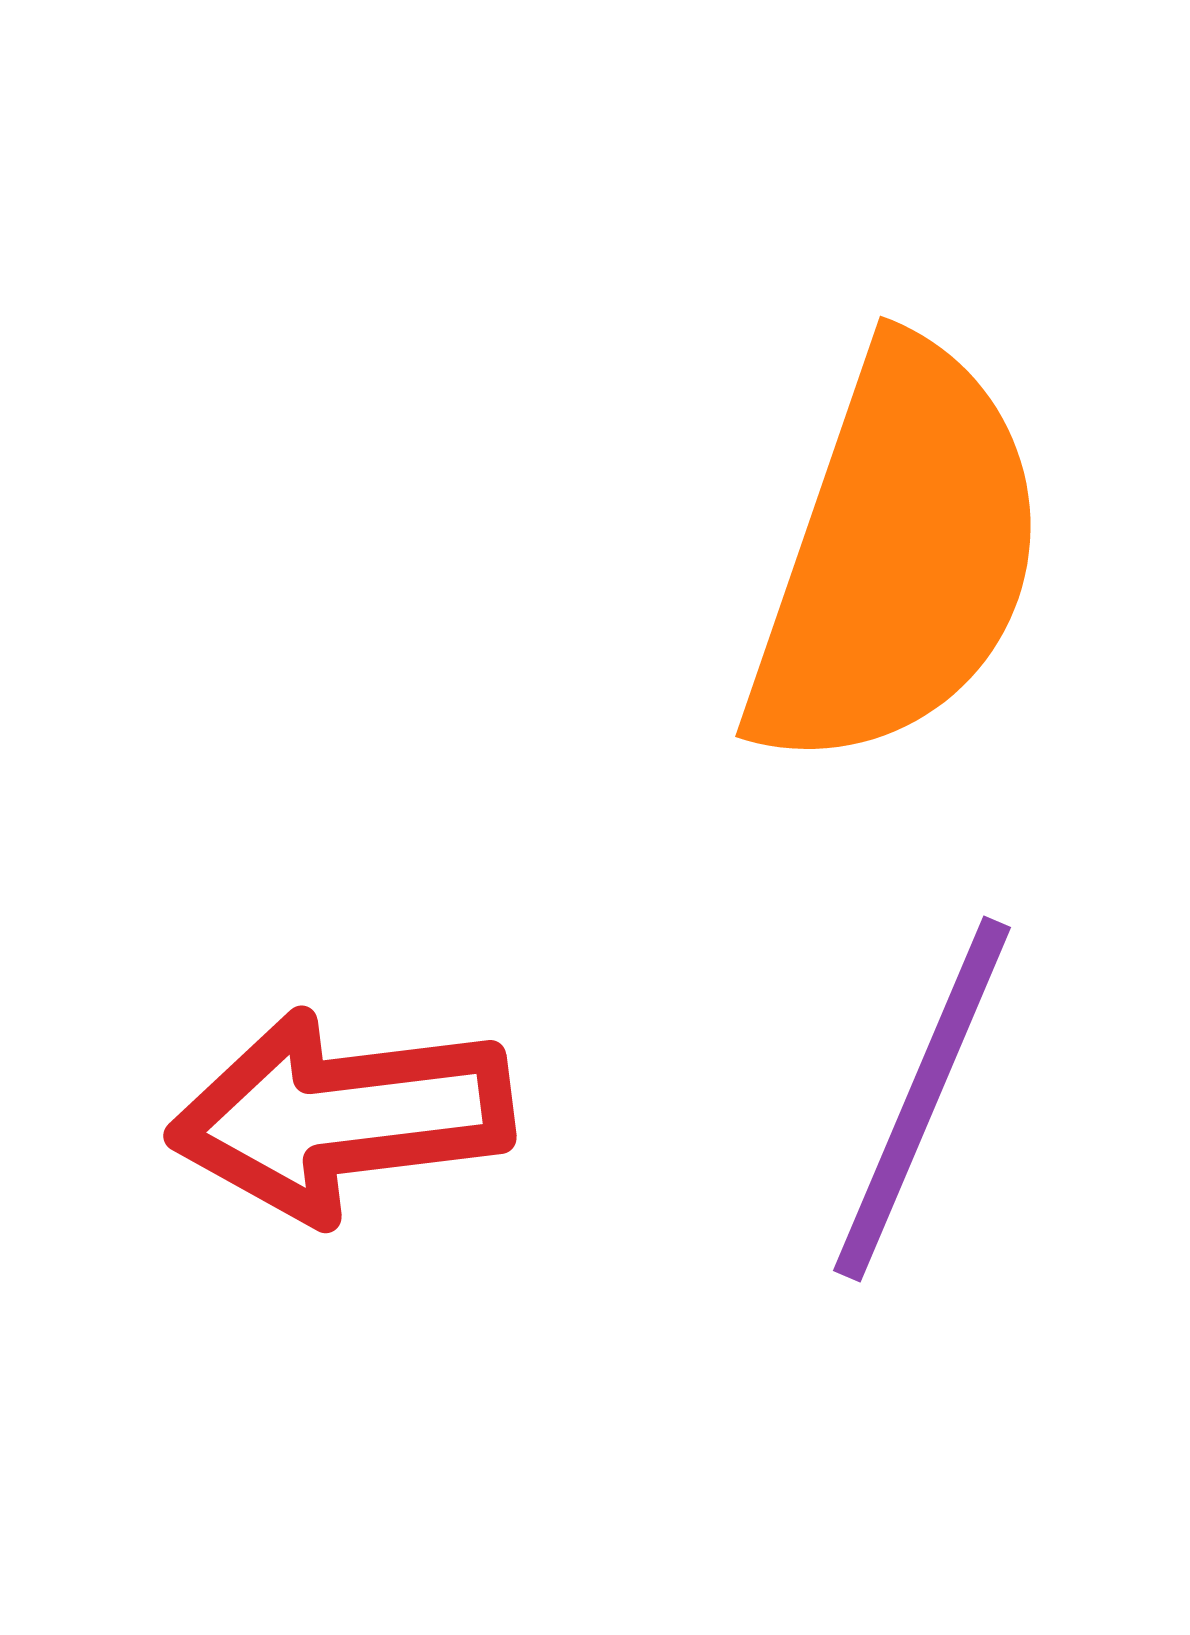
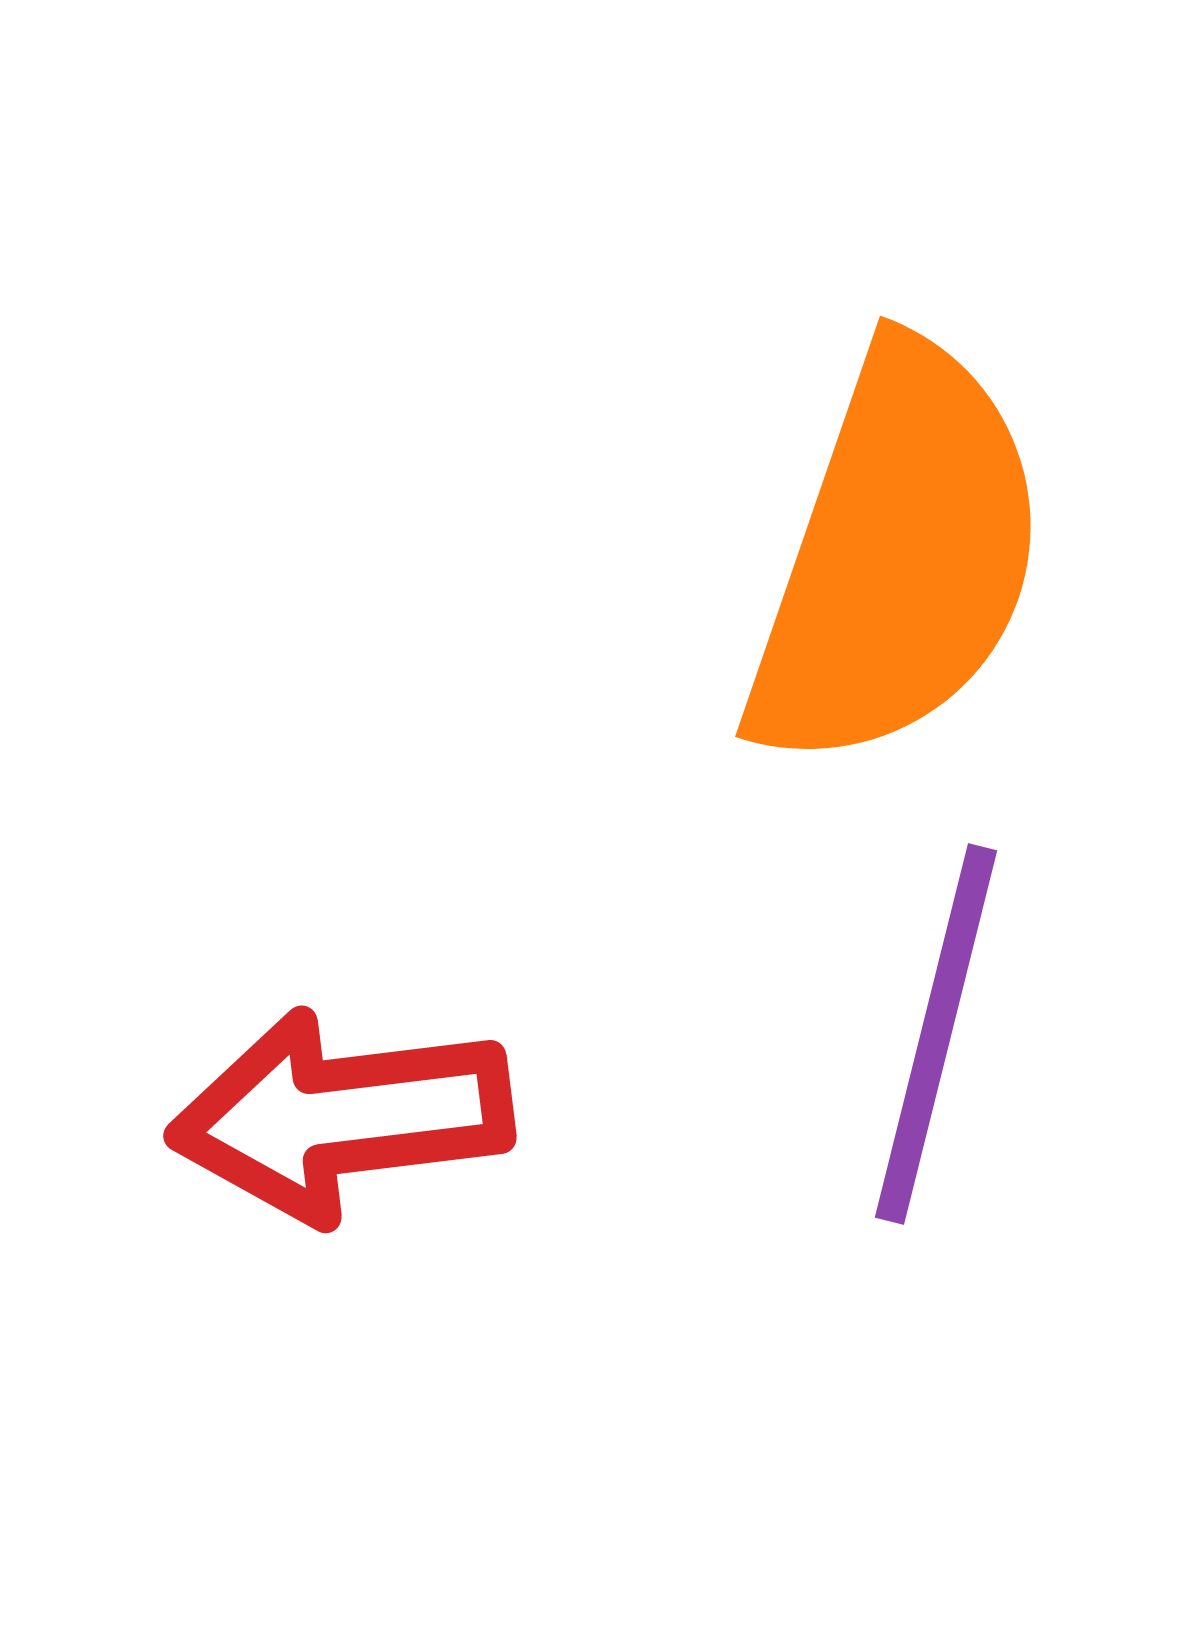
purple line: moved 14 px right, 65 px up; rotated 9 degrees counterclockwise
